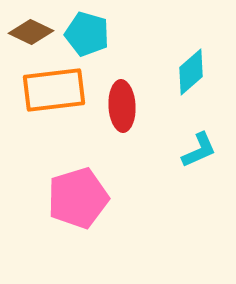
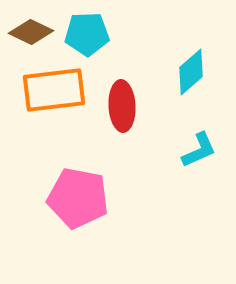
cyan pentagon: rotated 18 degrees counterclockwise
pink pentagon: rotated 28 degrees clockwise
